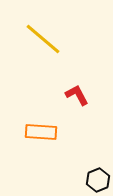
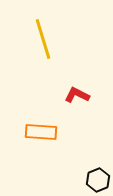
yellow line: rotated 33 degrees clockwise
red L-shape: rotated 35 degrees counterclockwise
